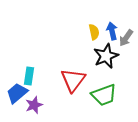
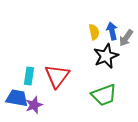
red triangle: moved 16 px left, 4 px up
blue trapezoid: moved 5 px down; rotated 50 degrees clockwise
